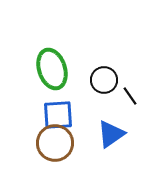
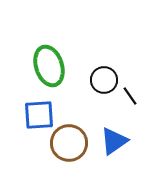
green ellipse: moved 3 px left, 3 px up
blue square: moved 19 px left
blue triangle: moved 3 px right, 7 px down
brown circle: moved 14 px right
